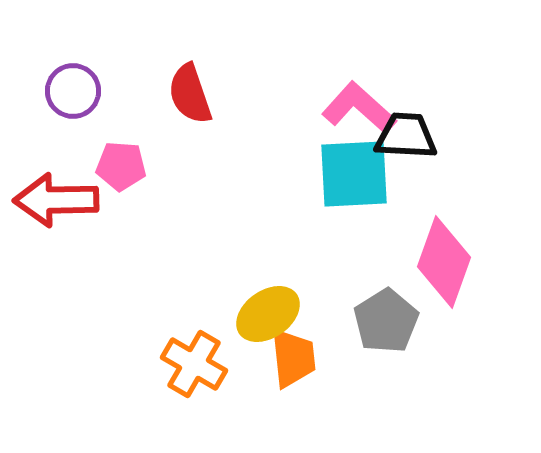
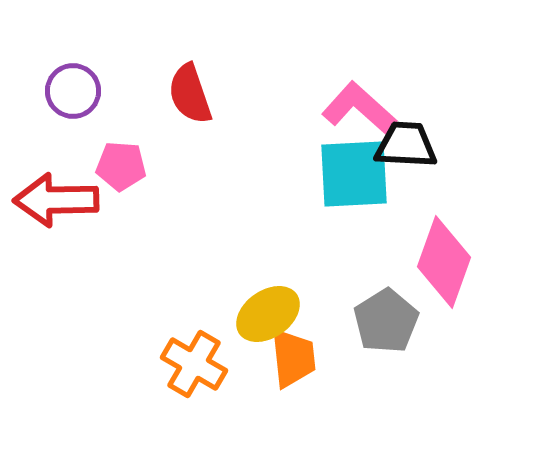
black trapezoid: moved 9 px down
